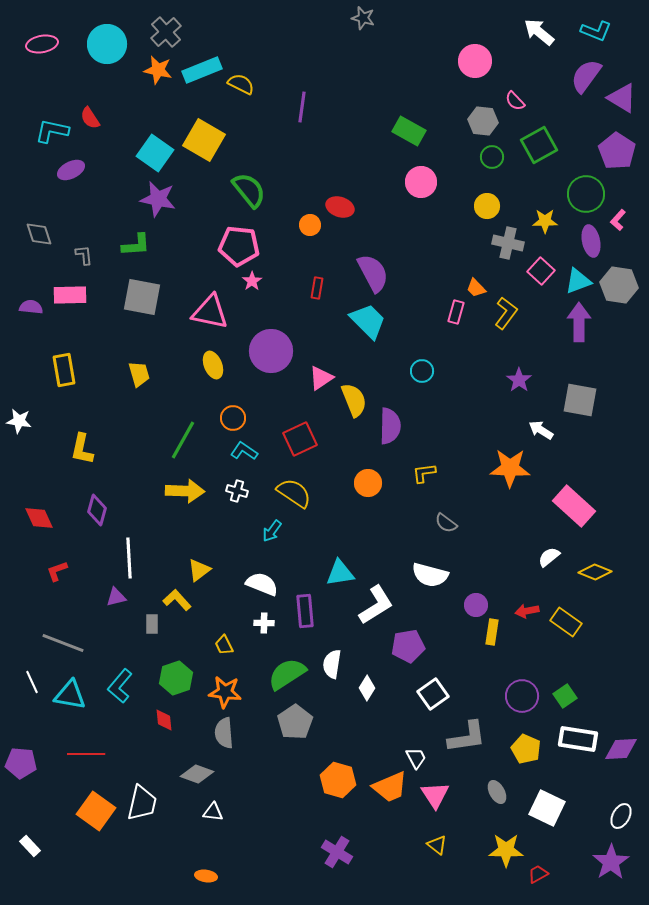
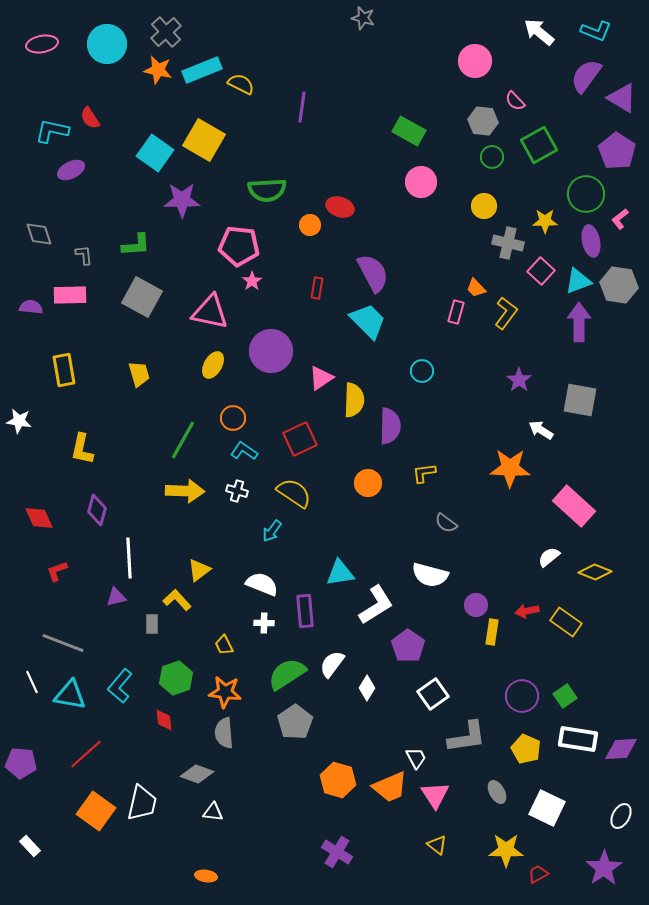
green semicircle at (249, 190): moved 18 px right; rotated 126 degrees clockwise
purple star at (158, 199): moved 24 px right, 1 px down; rotated 12 degrees counterclockwise
yellow circle at (487, 206): moved 3 px left
pink L-shape at (618, 220): moved 2 px right, 1 px up; rotated 10 degrees clockwise
gray square at (142, 297): rotated 18 degrees clockwise
yellow ellipse at (213, 365): rotated 52 degrees clockwise
yellow semicircle at (354, 400): rotated 24 degrees clockwise
purple pentagon at (408, 646): rotated 28 degrees counterclockwise
white semicircle at (332, 664): rotated 28 degrees clockwise
red line at (86, 754): rotated 42 degrees counterclockwise
purple star at (611, 862): moved 7 px left, 6 px down
